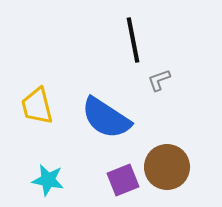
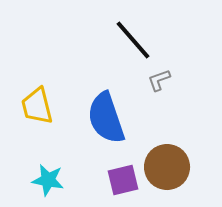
black line: rotated 30 degrees counterclockwise
blue semicircle: rotated 38 degrees clockwise
purple square: rotated 8 degrees clockwise
